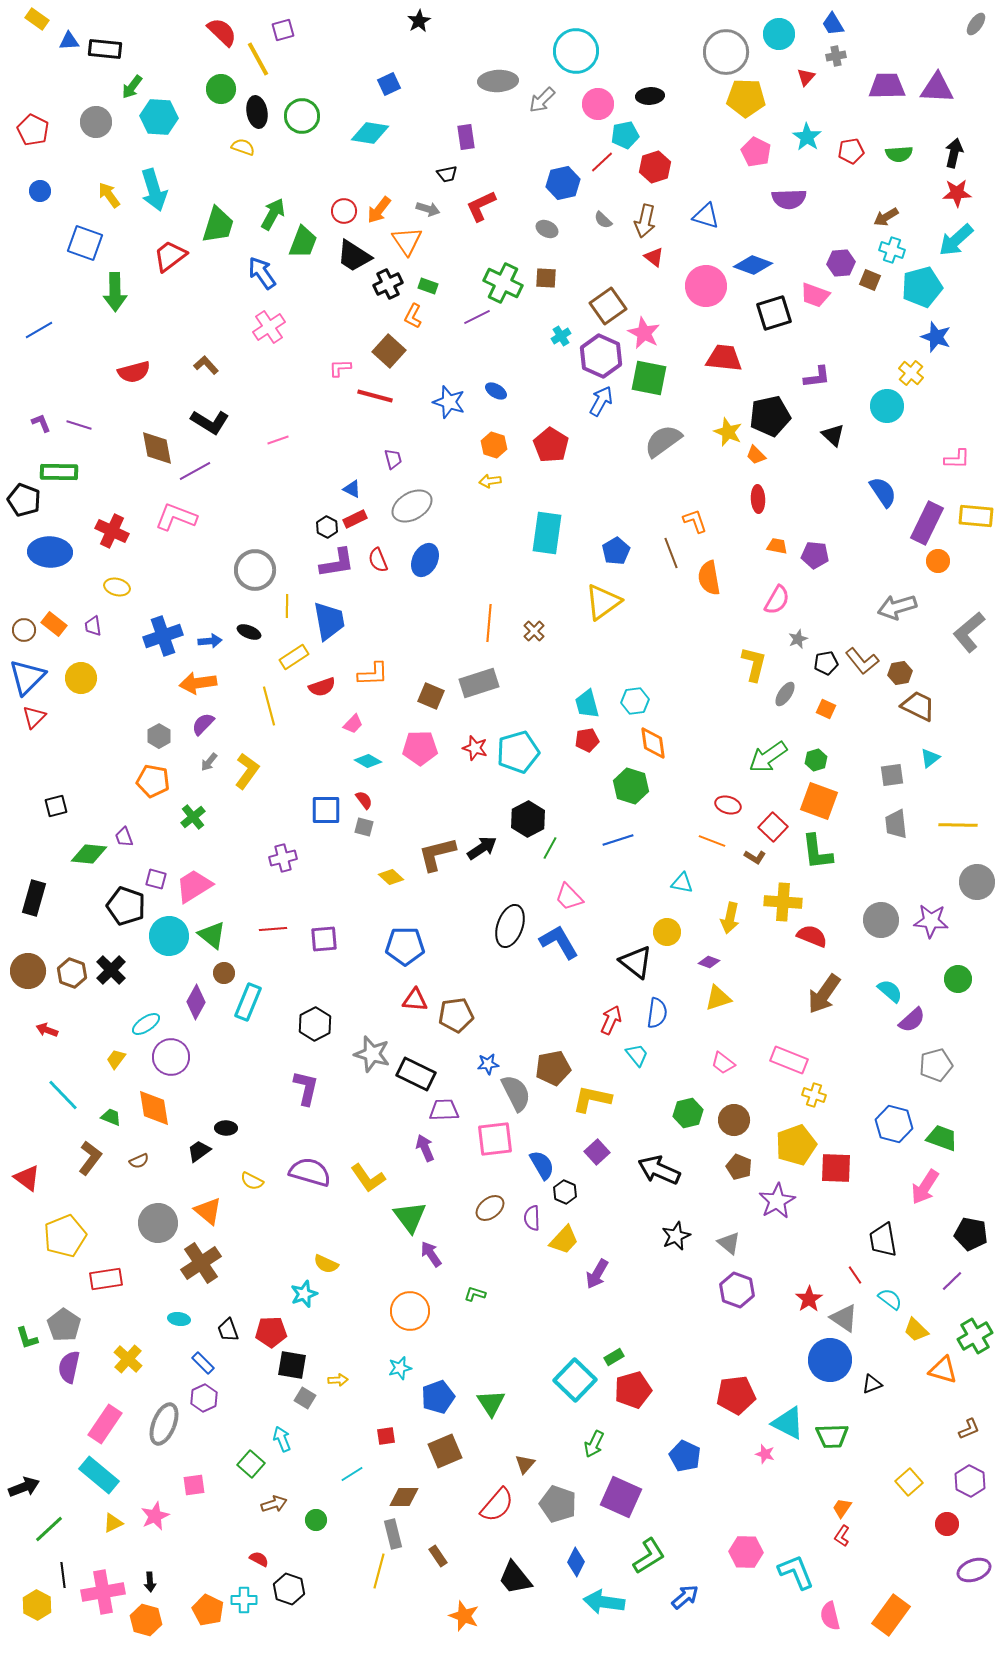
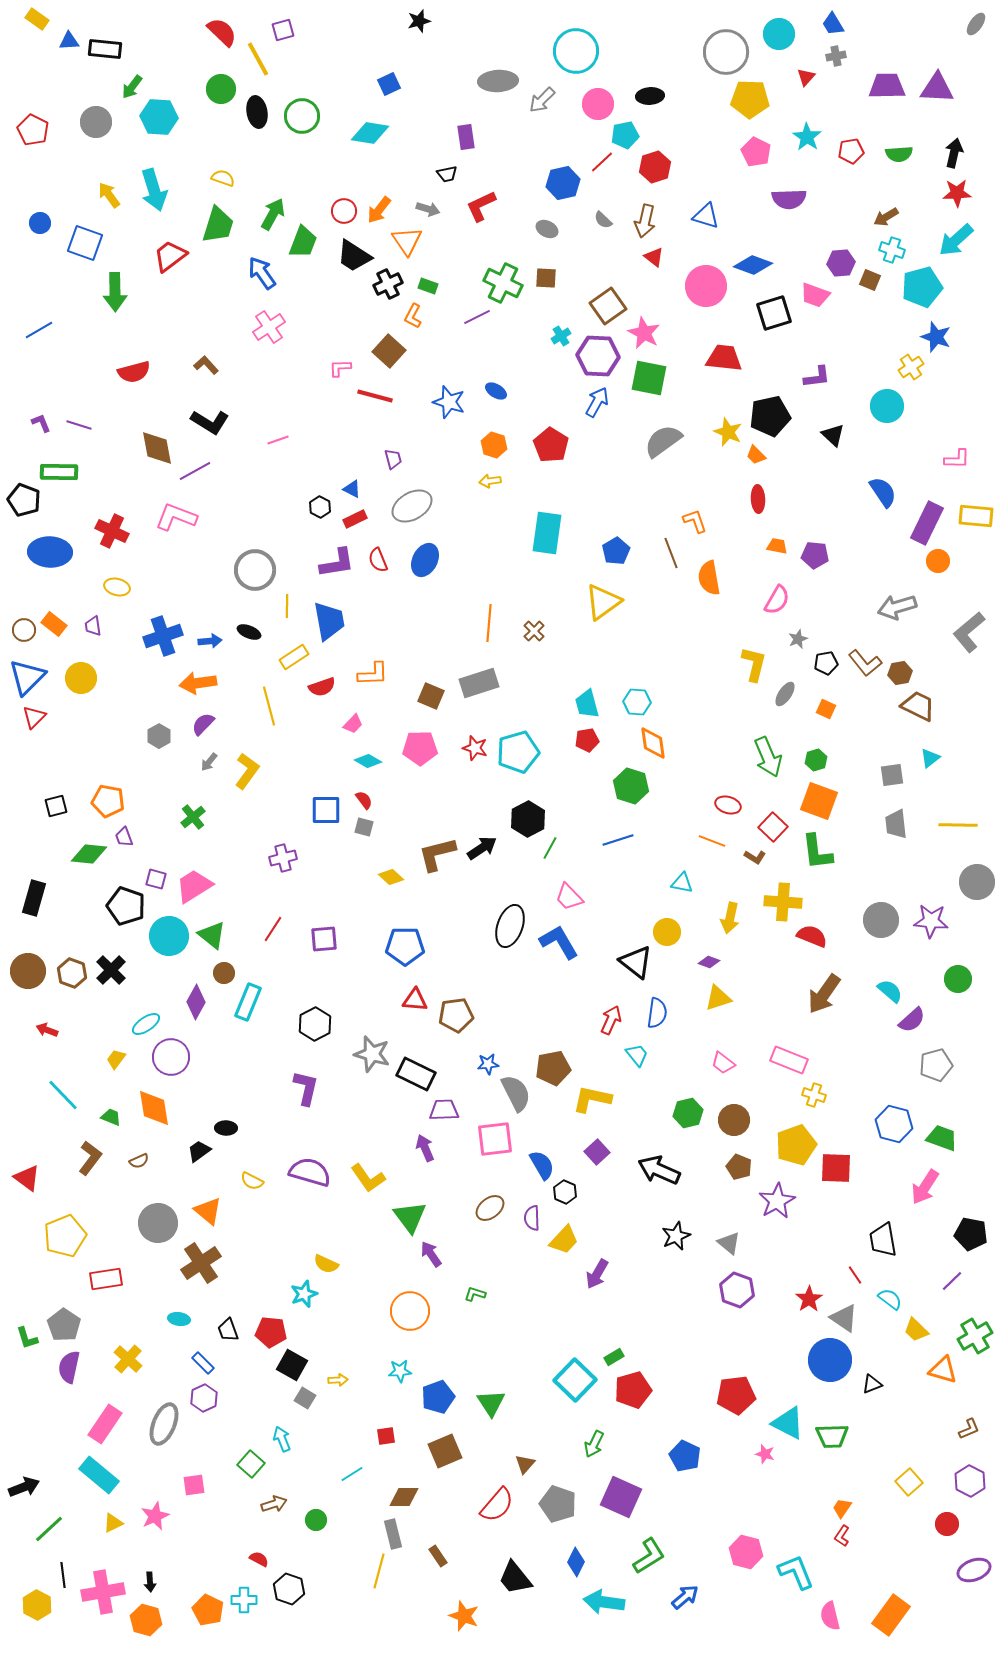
black star at (419, 21): rotated 15 degrees clockwise
yellow pentagon at (746, 98): moved 4 px right, 1 px down
yellow semicircle at (243, 147): moved 20 px left, 31 px down
blue circle at (40, 191): moved 32 px down
purple hexagon at (601, 356): moved 3 px left; rotated 21 degrees counterclockwise
yellow cross at (911, 373): moved 6 px up; rotated 15 degrees clockwise
blue arrow at (601, 401): moved 4 px left, 1 px down
black hexagon at (327, 527): moved 7 px left, 20 px up
brown L-shape at (862, 661): moved 3 px right, 2 px down
cyan hexagon at (635, 701): moved 2 px right, 1 px down; rotated 12 degrees clockwise
green arrow at (768, 757): rotated 78 degrees counterclockwise
orange pentagon at (153, 781): moved 45 px left, 20 px down
red line at (273, 929): rotated 52 degrees counterclockwise
red pentagon at (271, 1332): rotated 8 degrees clockwise
black square at (292, 1365): rotated 20 degrees clockwise
cyan star at (400, 1368): moved 3 px down; rotated 10 degrees clockwise
pink hexagon at (746, 1552): rotated 12 degrees clockwise
